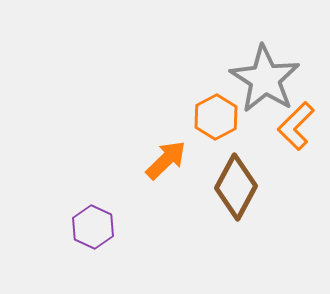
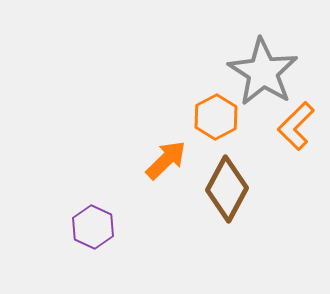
gray star: moved 2 px left, 7 px up
brown diamond: moved 9 px left, 2 px down
